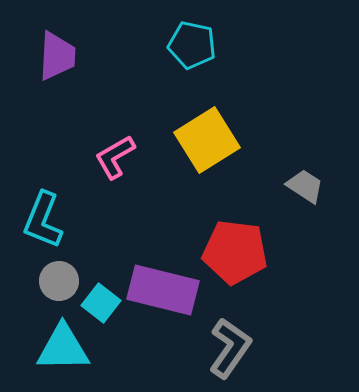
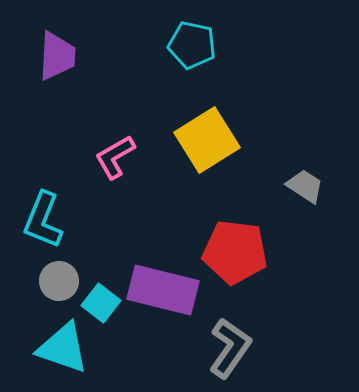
cyan triangle: rotated 20 degrees clockwise
